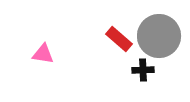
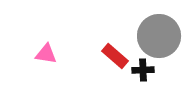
red rectangle: moved 4 px left, 17 px down
pink triangle: moved 3 px right
